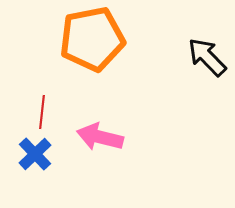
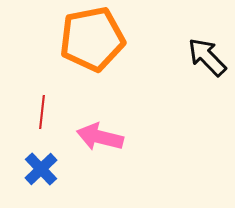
blue cross: moved 6 px right, 15 px down
